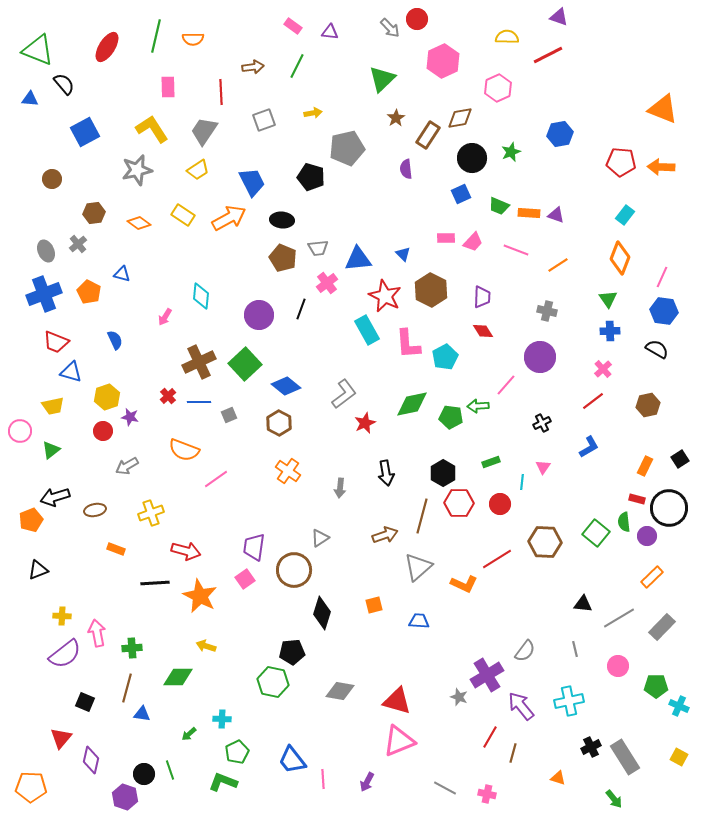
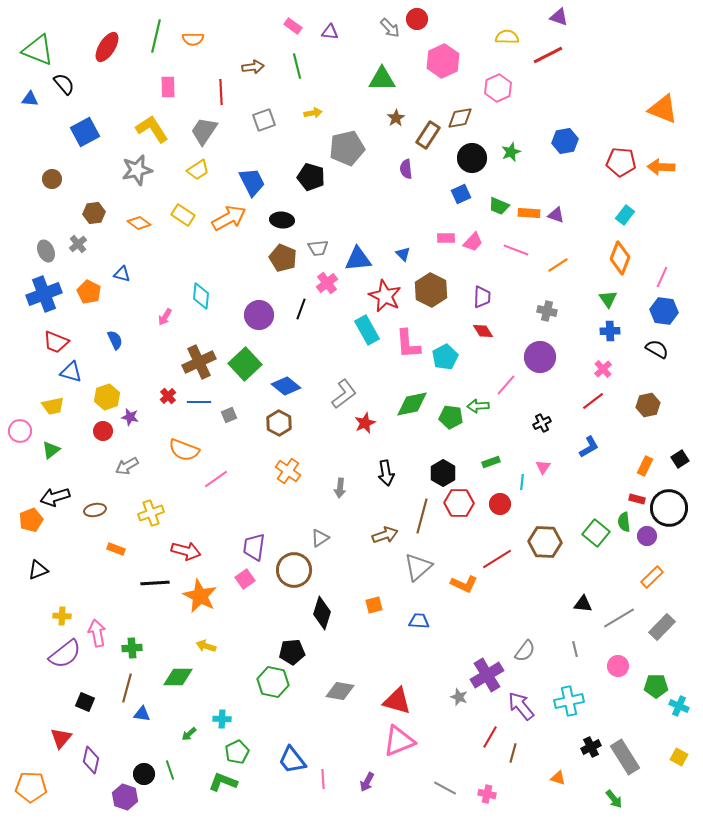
green line at (297, 66): rotated 40 degrees counterclockwise
green triangle at (382, 79): rotated 44 degrees clockwise
blue hexagon at (560, 134): moved 5 px right, 7 px down
